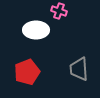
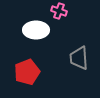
gray trapezoid: moved 11 px up
